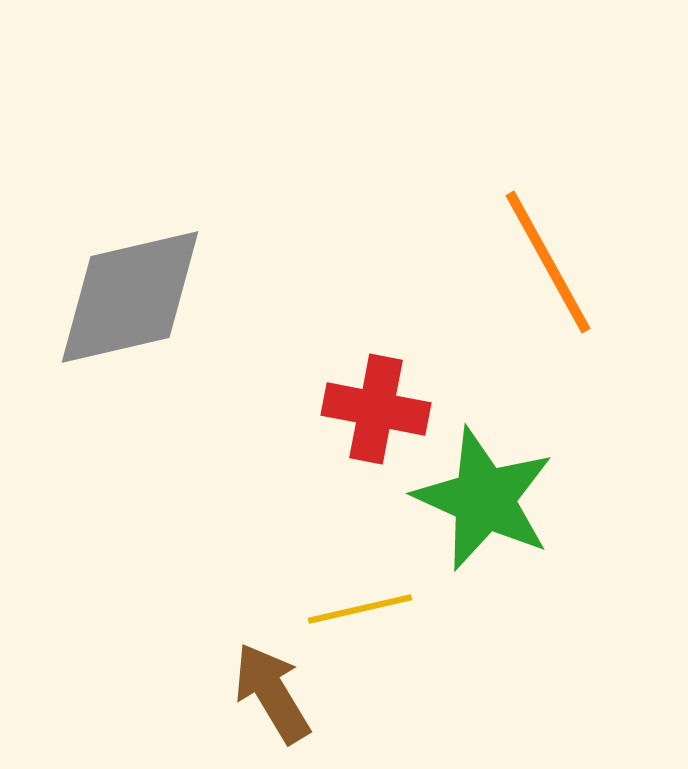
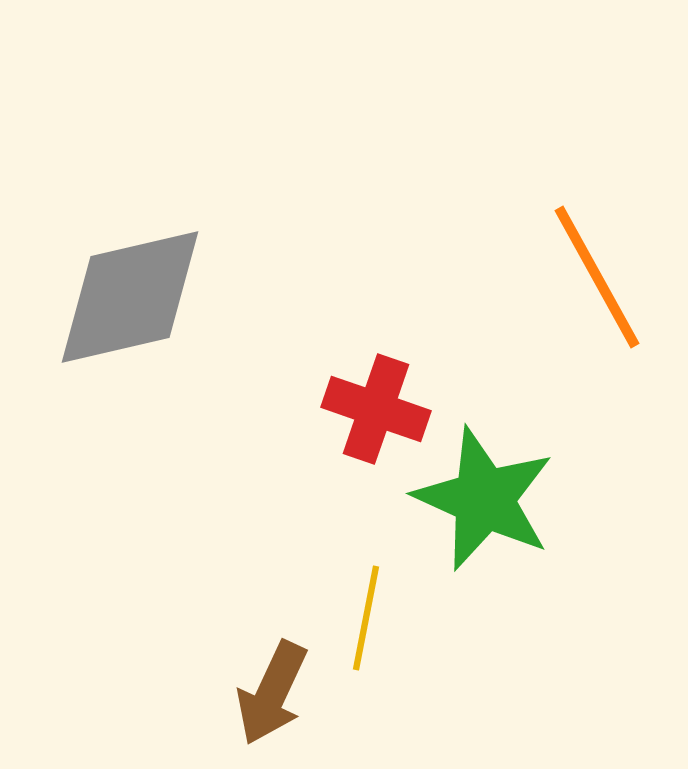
orange line: moved 49 px right, 15 px down
red cross: rotated 8 degrees clockwise
yellow line: moved 6 px right, 9 px down; rotated 66 degrees counterclockwise
brown arrow: rotated 124 degrees counterclockwise
